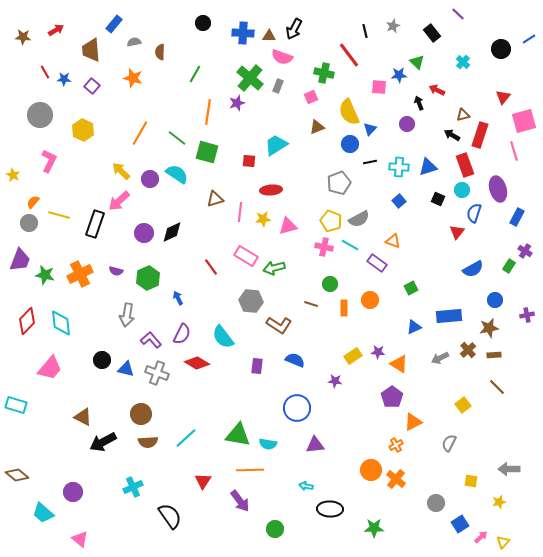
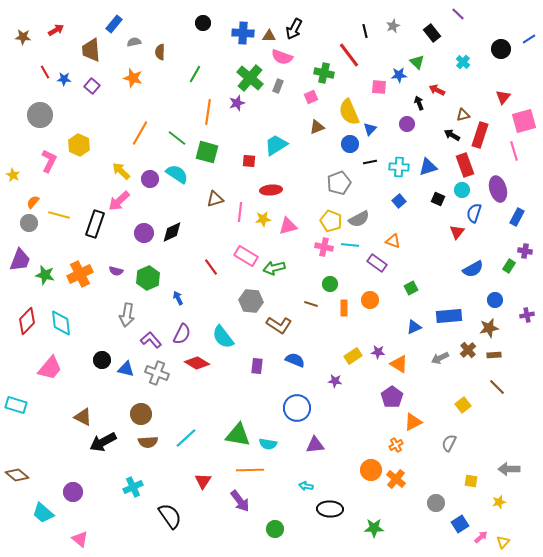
yellow hexagon at (83, 130): moved 4 px left, 15 px down
cyan line at (350, 245): rotated 24 degrees counterclockwise
purple cross at (525, 251): rotated 24 degrees counterclockwise
